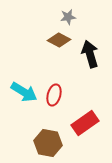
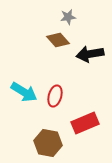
brown diamond: moved 1 px left; rotated 20 degrees clockwise
black arrow: rotated 84 degrees counterclockwise
red ellipse: moved 1 px right, 1 px down
red rectangle: rotated 12 degrees clockwise
